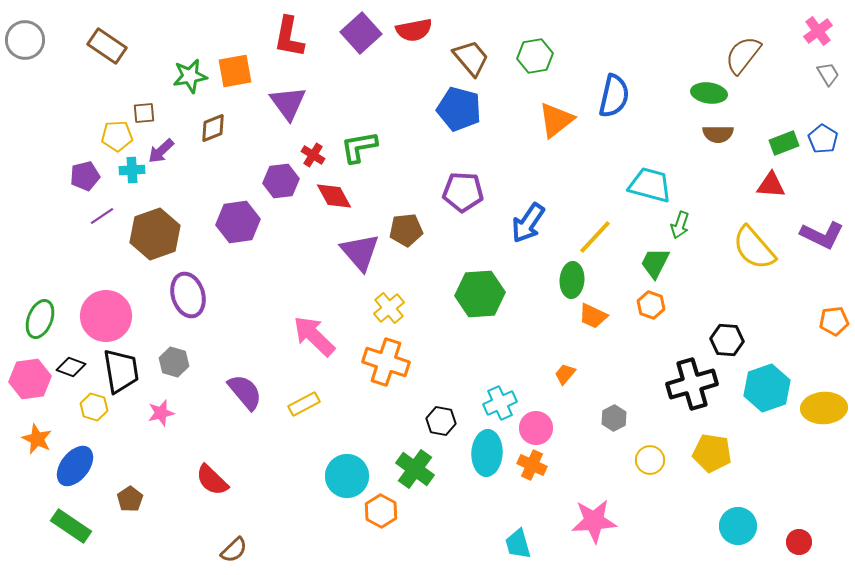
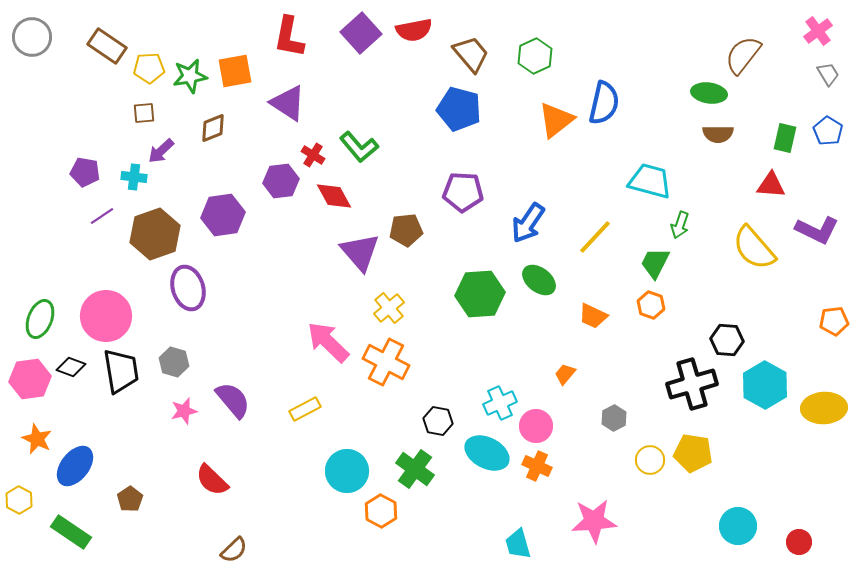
gray circle at (25, 40): moved 7 px right, 3 px up
green hexagon at (535, 56): rotated 16 degrees counterclockwise
brown trapezoid at (471, 58): moved 4 px up
blue semicircle at (614, 96): moved 10 px left, 7 px down
purple triangle at (288, 103): rotated 21 degrees counterclockwise
yellow pentagon at (117, 136): moved 32 px right, 68 px up
blue pentagon at (823, 139): moved 5 px right, 8 px up
green rectangle at (784, 143): moved 1 px right, 5 px up; rotated 56 degrees counterclockwise
green L-shape at (359, 147): rotated 120 degrees counterclockwise
cyan cross at (132, 170): moved 2 px right, 7 px down; rotated 10 degrees clockwise
purple pentagon at (85, 176): moved 4 px up; rotated 24 degrees clockwise
cyan trapezoid at (650, 185): moved 4 px up
purple hexagon at (238, 222): moved 15 px left, 7 px up
purple L-shape at (822, 235): moved 5 px left, 5 px up
green ellipse at (572, 280): moved 33 px left; rotated 56 degrees counterclockwise
purple ellipse at (188, 295): moved 7 px up
pink arrow at (314, 336): moved 14 px right, 6 px down
orange cross at (386, 362): rotated 9 degrees clockwise
cyan hexagon at (767, 388): moved 2 px left, 3 px up; rotated 12 degrees counterclockwise
purple semicircle at (245, 392): moved 12 px left, 8 px down
yellow rectangle at (304, 404): moved 1 px right, 5 px down
yellow hexagon at (94, 407): moved 75 px left, 93 px down; rotated 12 degrees clockwise
pink star at (161, 413): moved 23 px right, 2 px up
black hexagon at (441, 421): moved 3 px left
pink circle at (536, 428): moved 2 px up
cyan ellipse at (487, 453): rotated 66 degrees counterclockwise
yellow pentagon at (712, 453): moved 19 px left
orange cross at (532, 465): moved 5 px right, 1 px down
cyan circle at (347, 476): moved 5 px up
green rectangle at (71, 526): moved 6 px down
